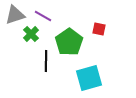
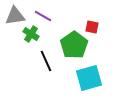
gray triangle: moved 1 px down; rotated 10 degrees clockwise
red square: moved 7 px left, 2 px up
green cross: rotated 14 degrees counterclockwise
green pentagon: moved 5 px right, 3 px down
black line: rotated 25 degrees counterclockwise
